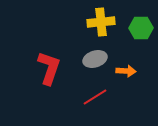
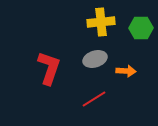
red line: moved 1 px left, 2 px down
